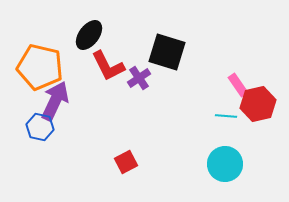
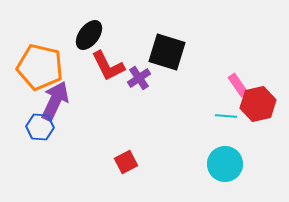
blue hexagon: rotated 8 degrees counterclockwise
